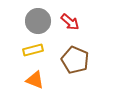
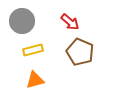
gray circle: moved 16 px left
brown pentagon: moved 5 px right, 8 px up
orange triangle: rotated 36 degrees counterclockwise
